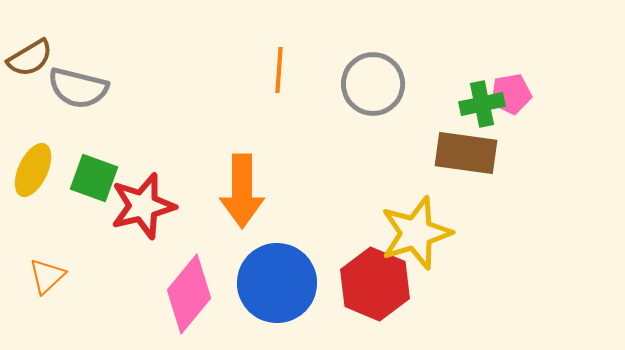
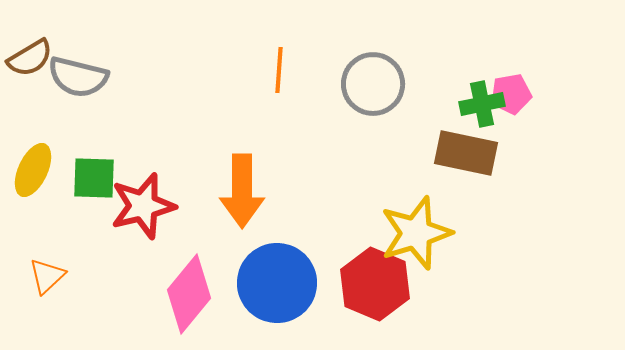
gray semicircle: moved 11 px up
brown rectangle: rotated 4 degrees clockwise
green square: rotated 18 degrees counterclockwise
